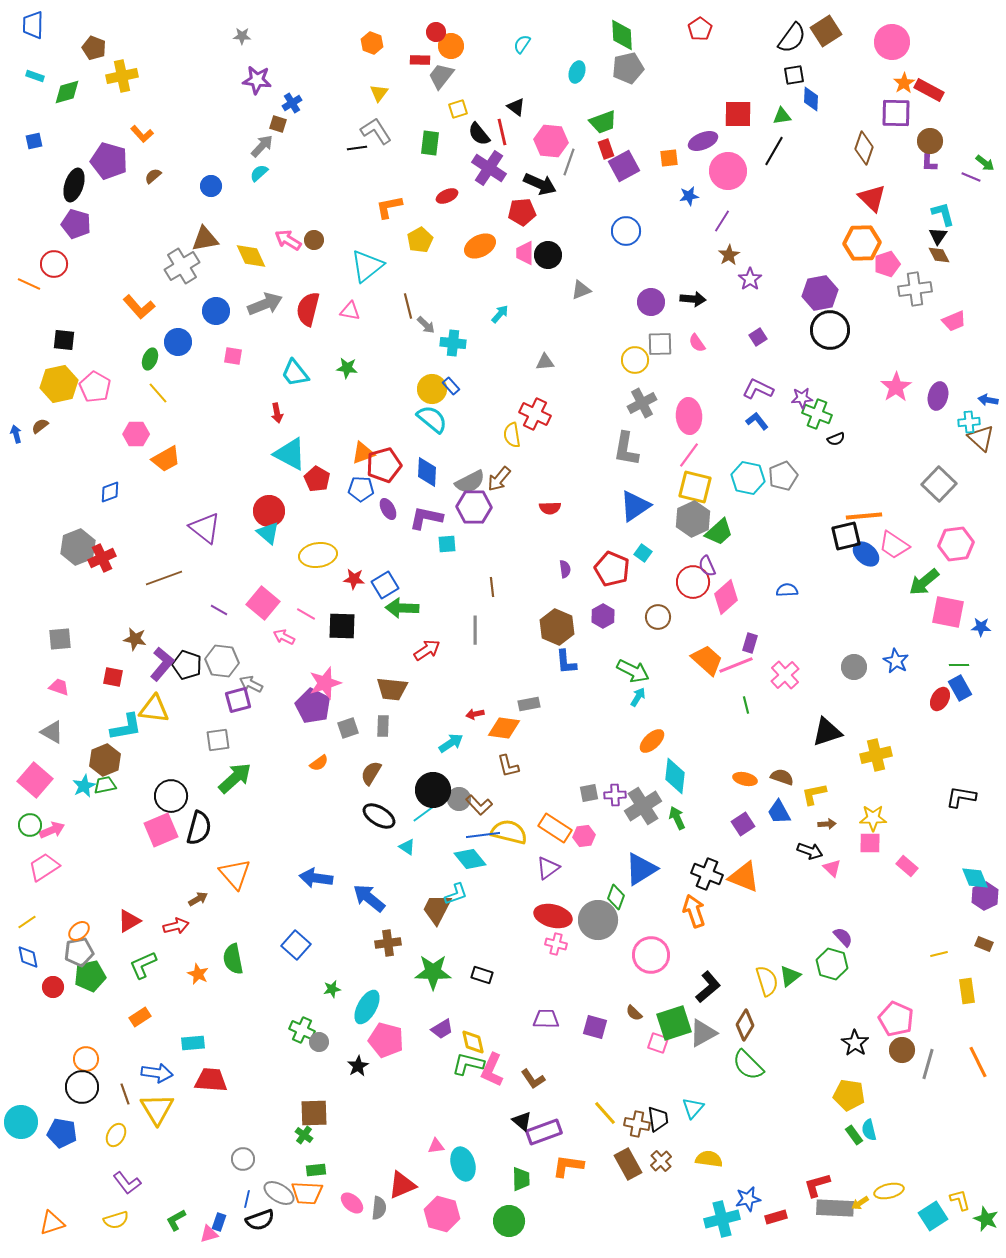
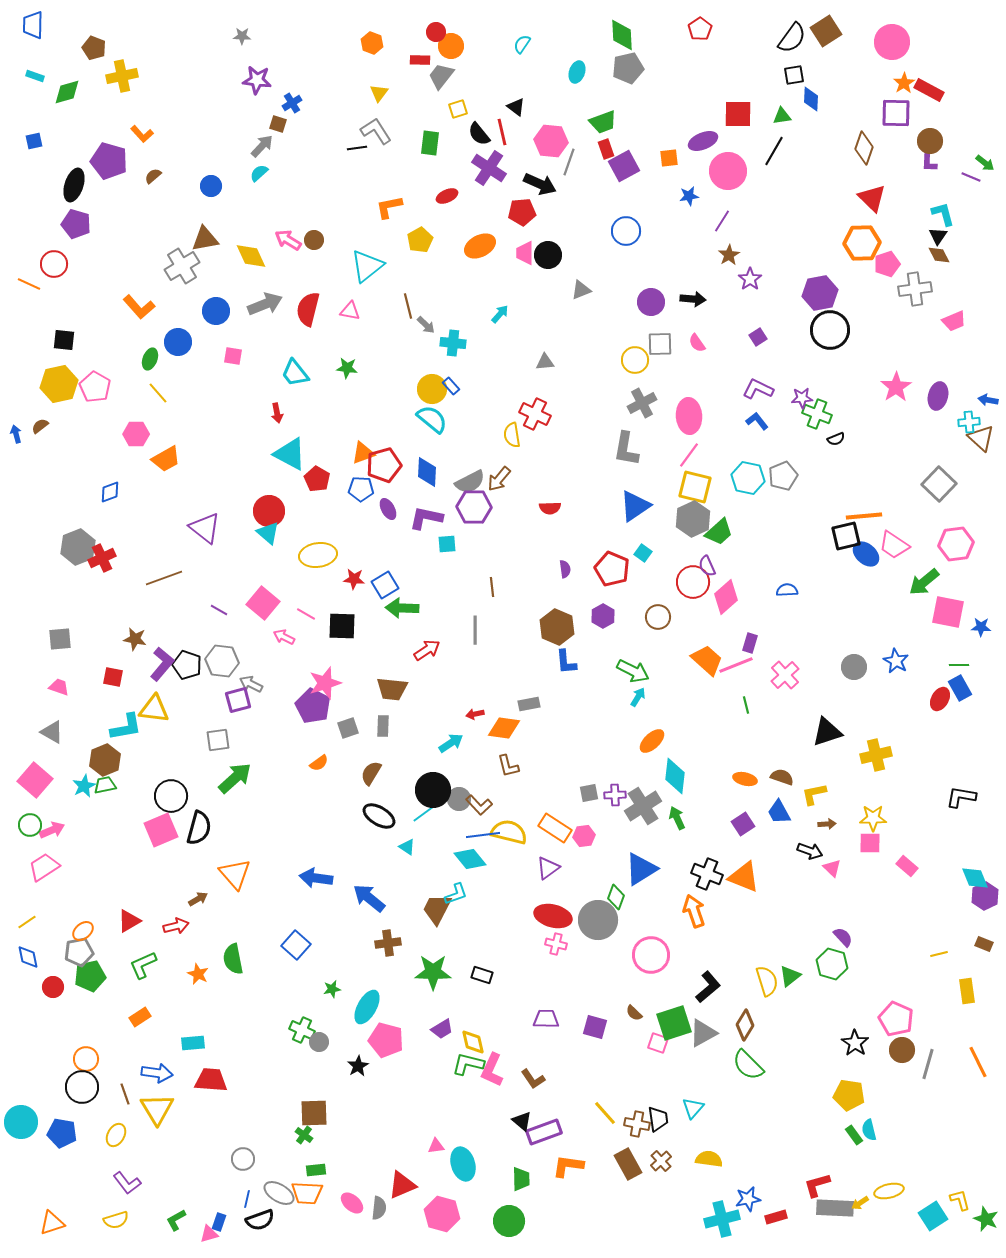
orange ellipse at (79, 931): moved 4 px right
